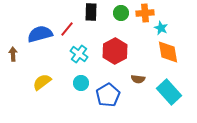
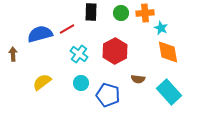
red line: rotated 21 degrees clockwise
blue pentagon: rotated 25 degrees counterclockwise
